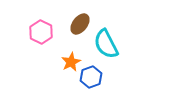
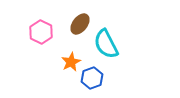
blue hexagon: moved 1 px right, 1 px down
